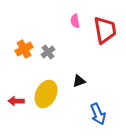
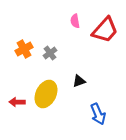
red trapezoid: rotated 52 degrees clockwise
gray cross: moved 2 px right, 1 px down
red arrow: moved 1 px right, 1 px down
